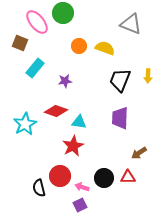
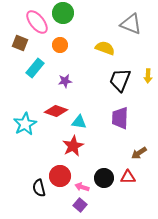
orange circle: moved 19 px left, 1 px up
purple square: rotated 24 degrees counterclockwise
